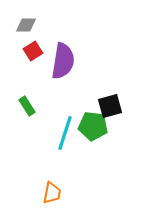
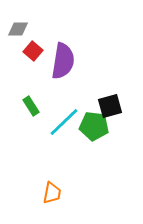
gray diamond: moved 8 px left, 4 px down
red square: rotated 18 degrees counterclockwise
green rectangle: moved 4 px right
green pentagon: moved 1 px right
cyan line: moved 1 px left, 11 px up; rotated 28 degrees clockwise
